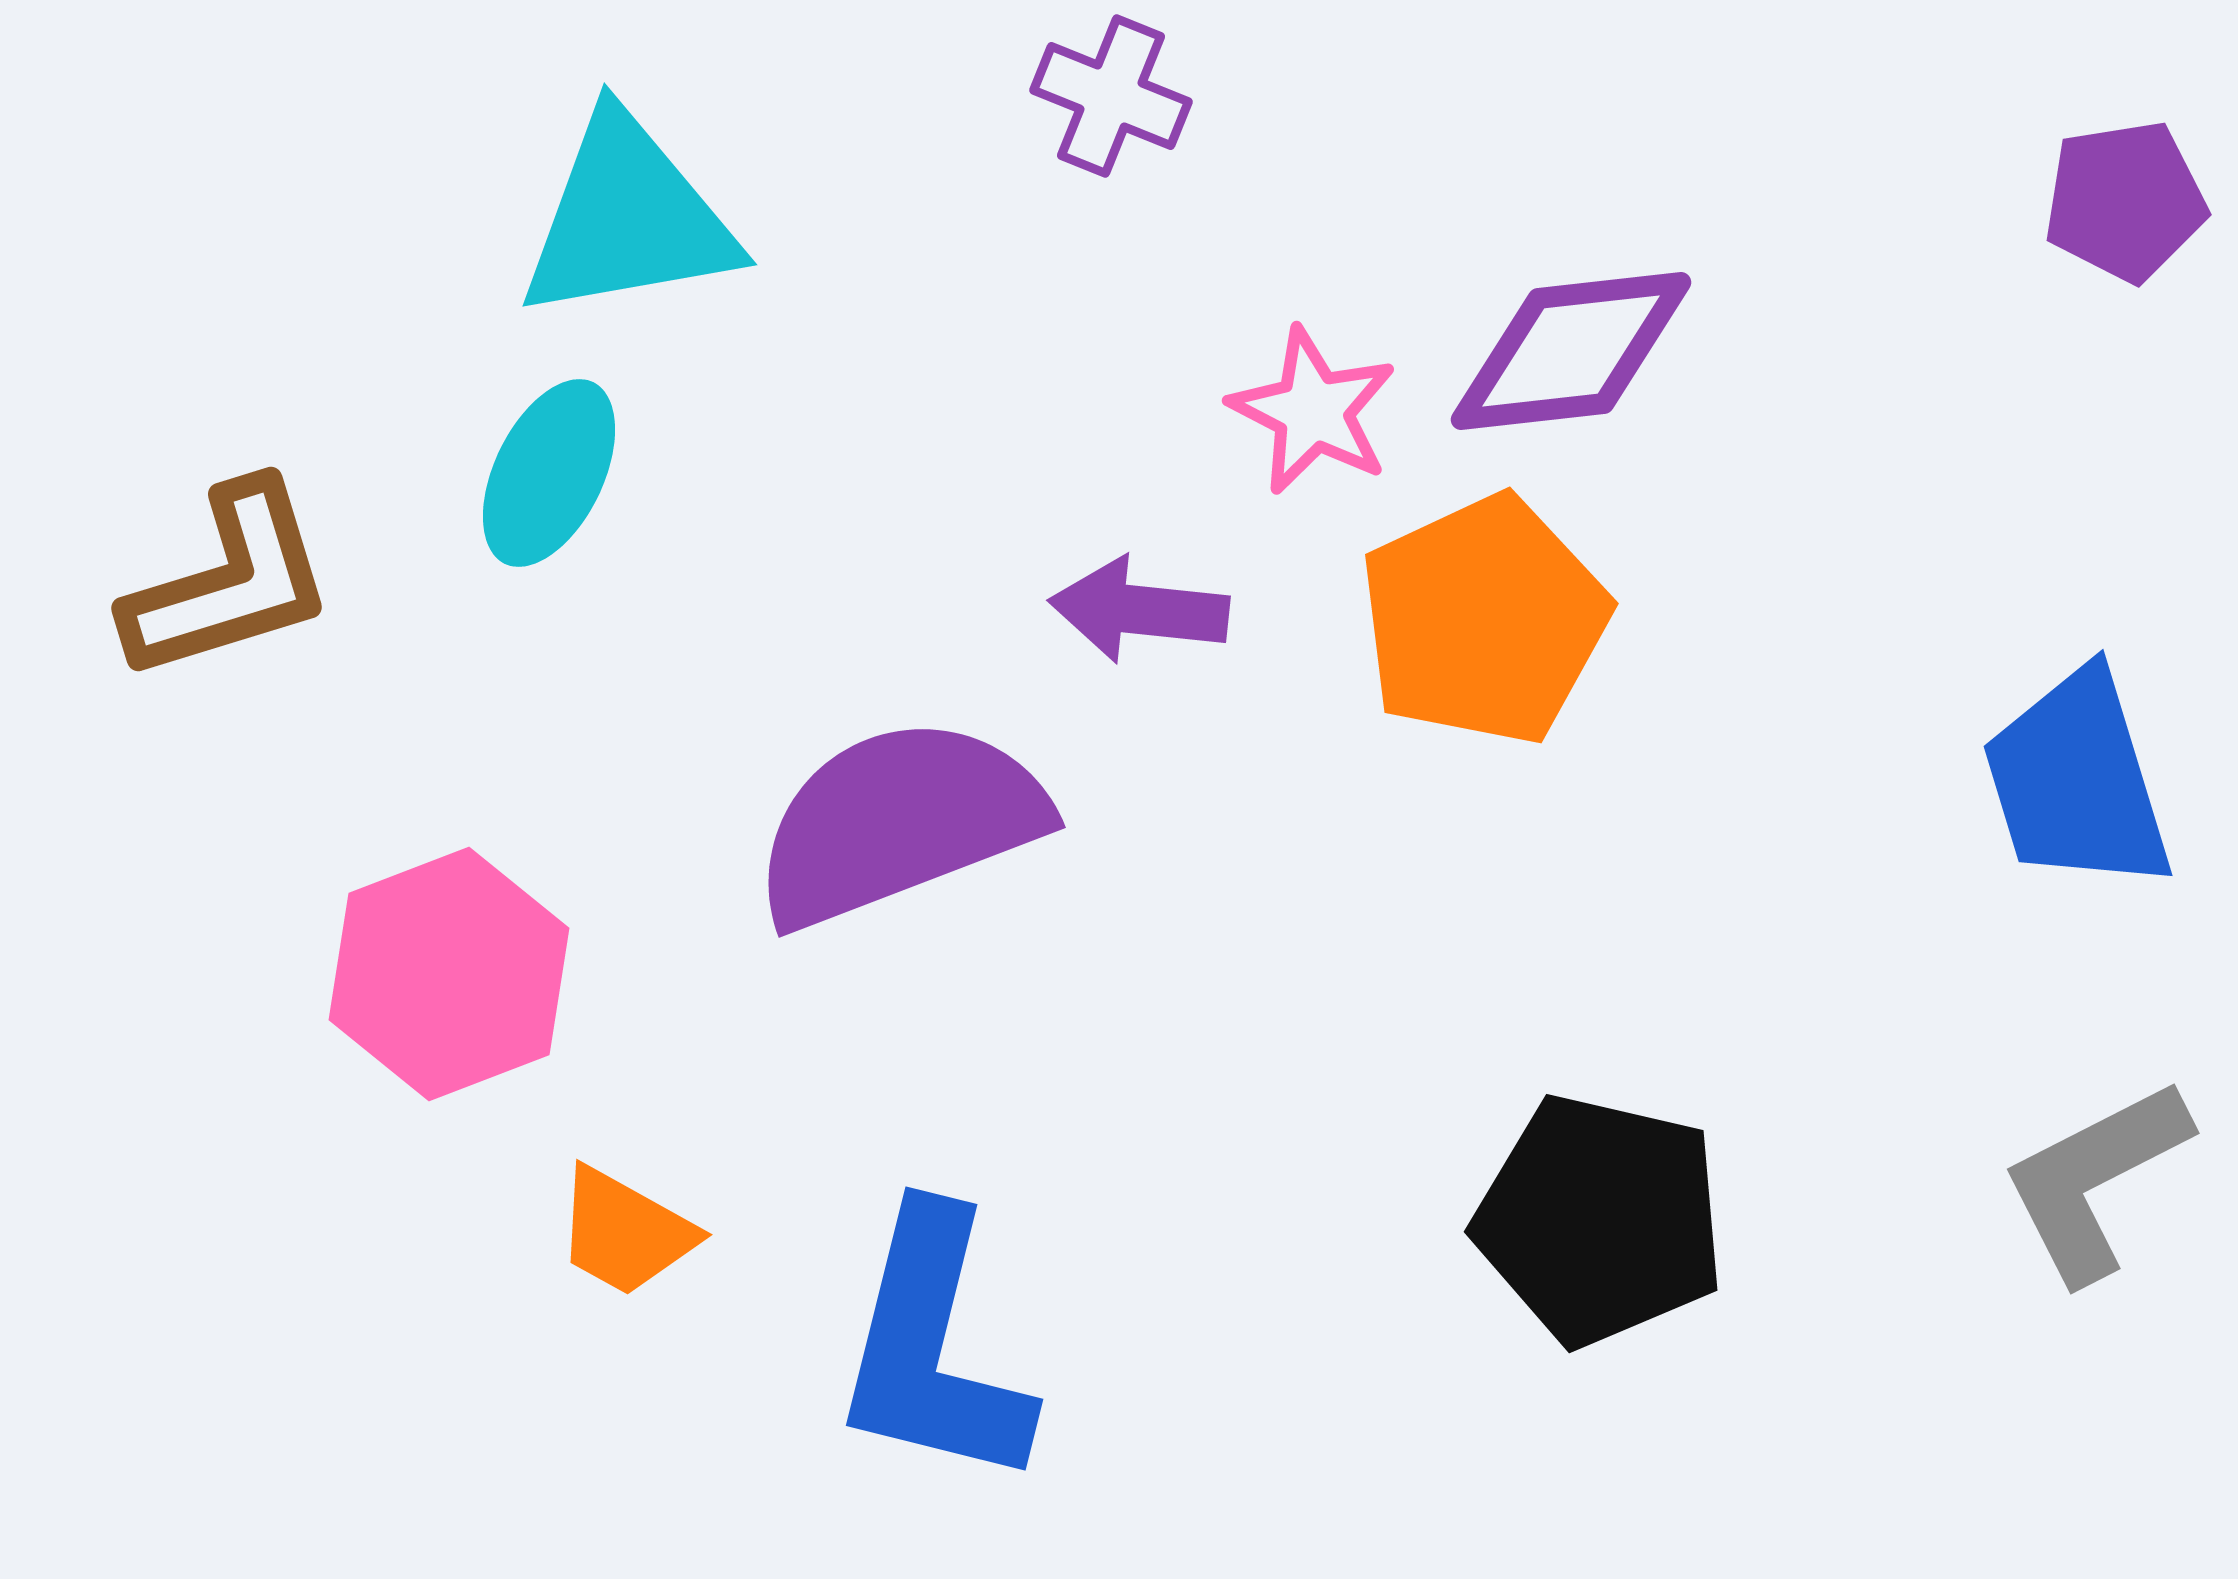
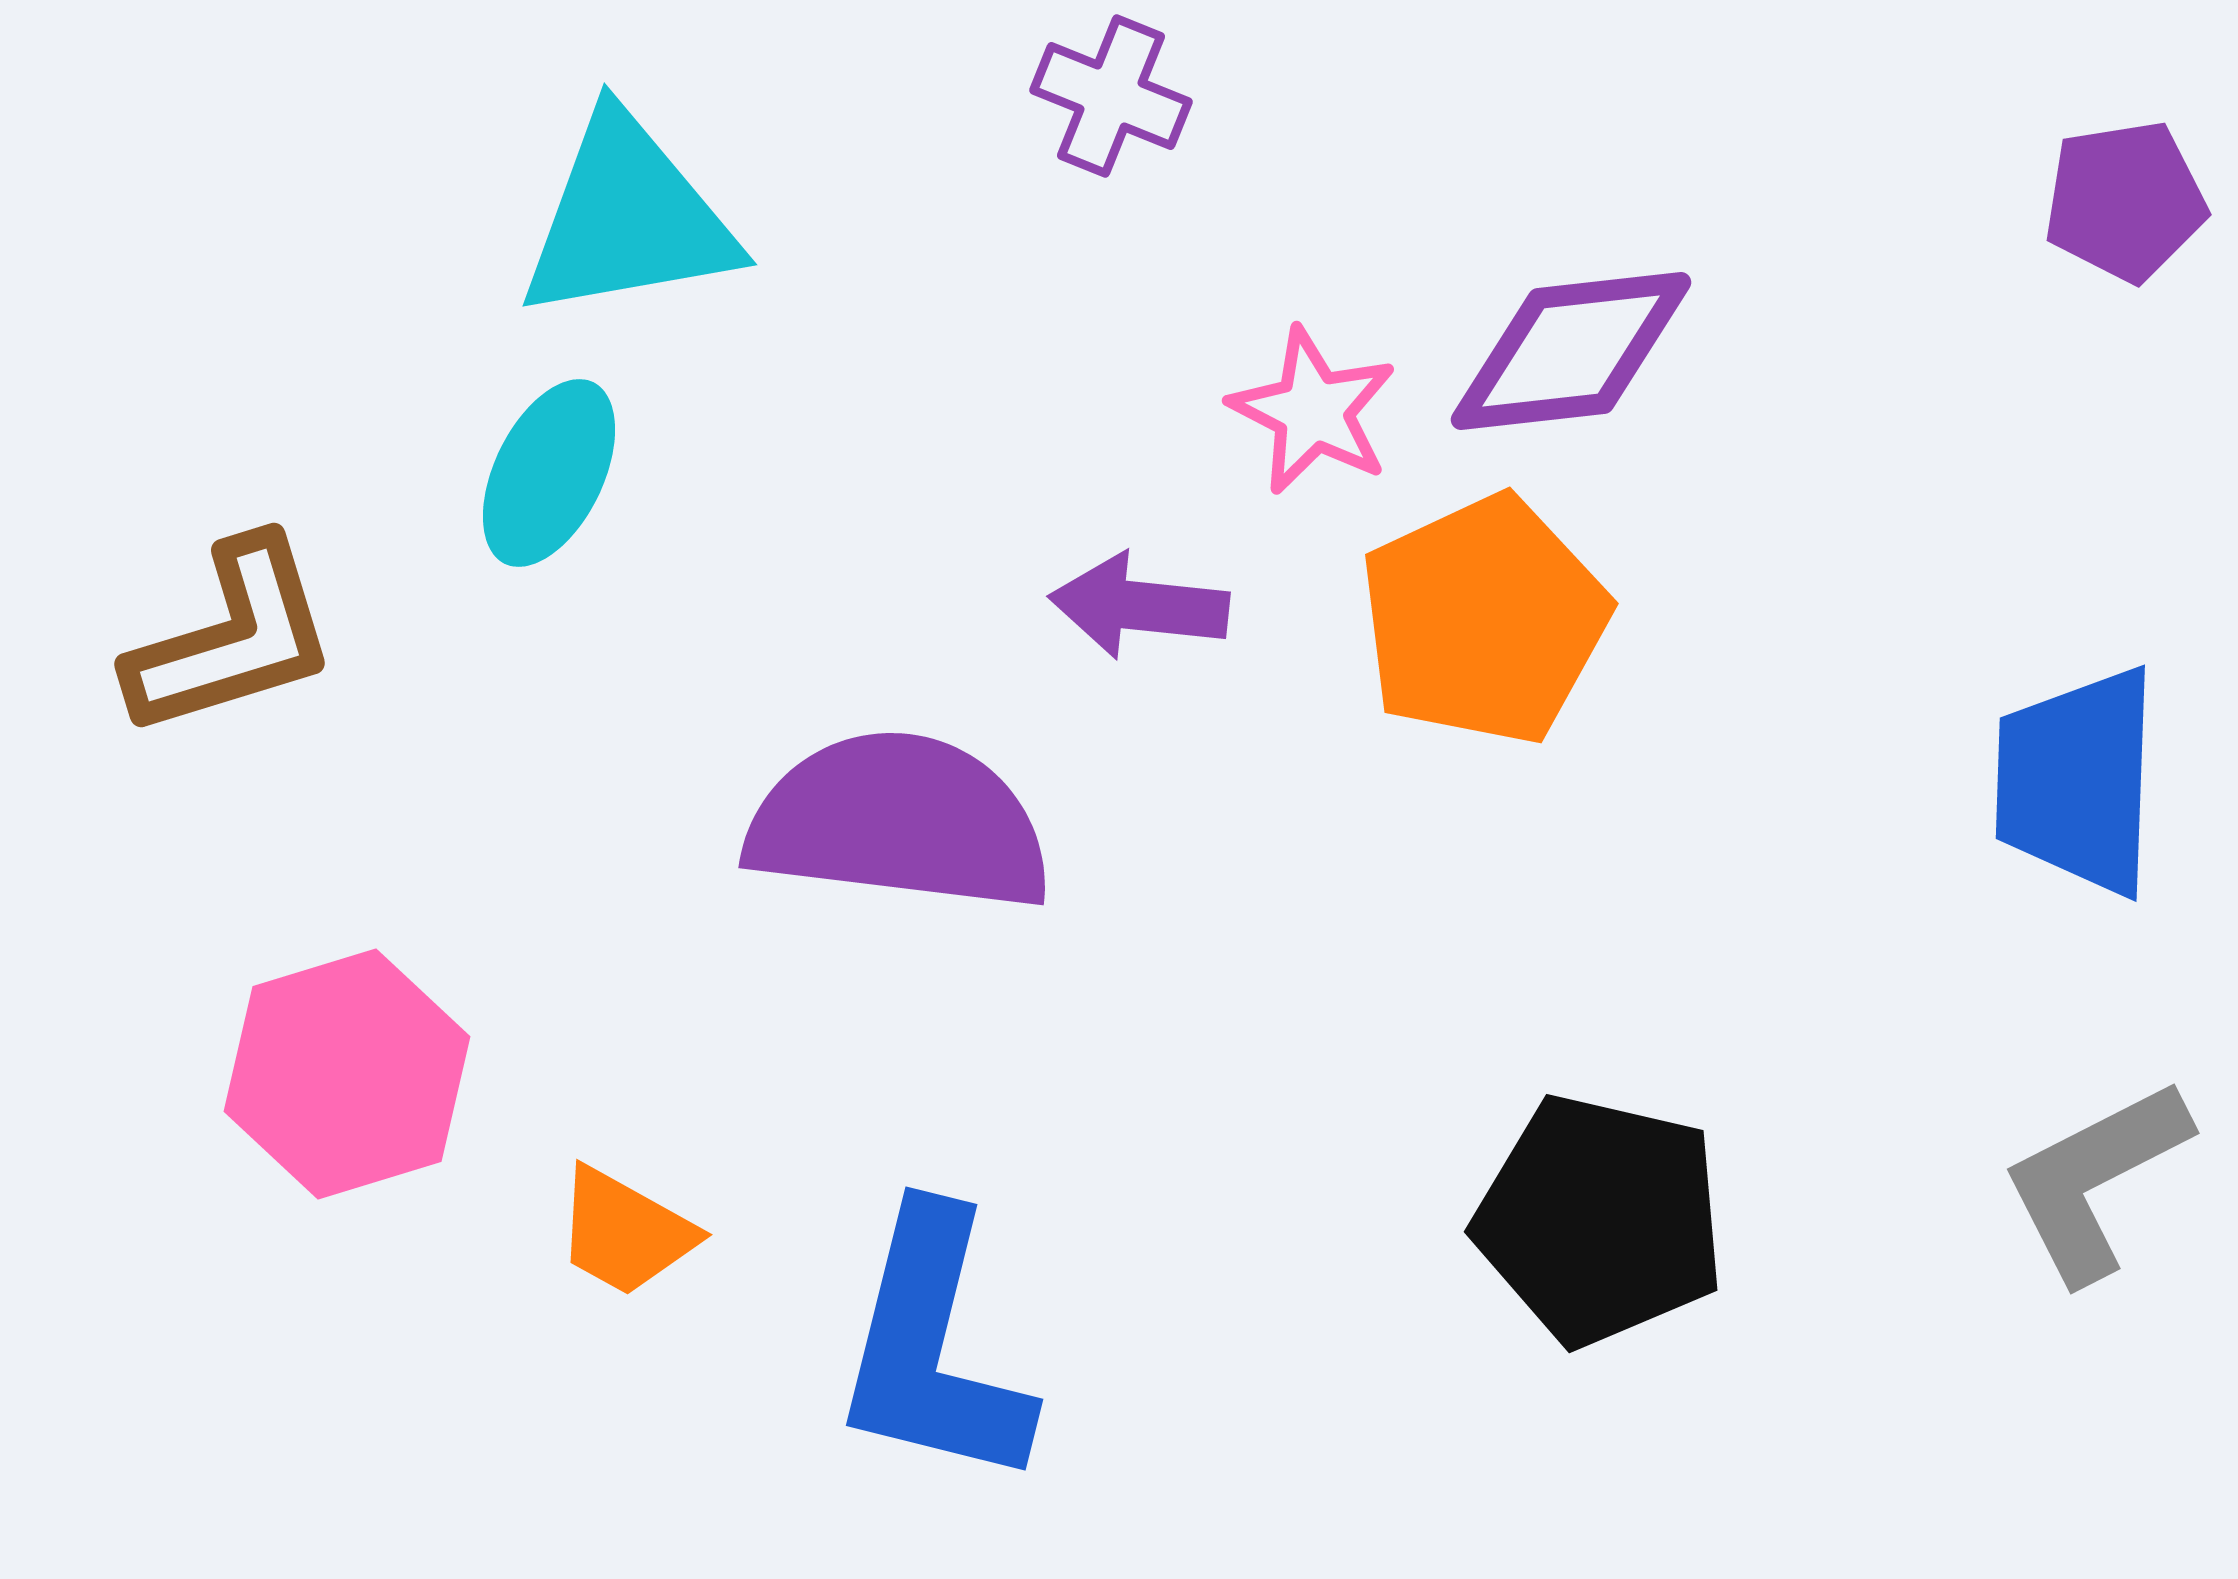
brown L-shape: moved 3 px right, 56 px down
purple arrow: moved 4 px up
blue trapezoid: rotated 19 degrees clockwise
purple semicircle: rotated 28 degrees clockwise
pink hexagon: moved 102 px left, 100 px down; rotated 4 degrees clockwise
